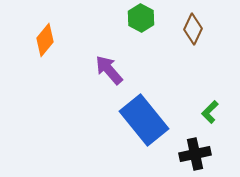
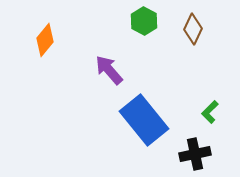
green hexagon: moved 3 px right, 3 px down
